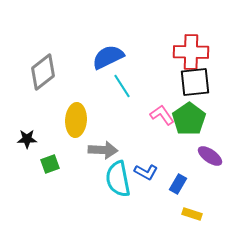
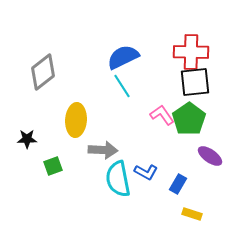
blue semicircle: moved 15 px right
green square: moved 3 px right, 2 px down
